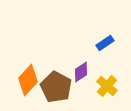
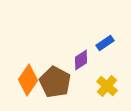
purple diamond: moved 12 px up
orange diamond: rotated 8 degrees counterclockwise
brown pentagon: moved 1 px left, 5 px up
